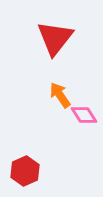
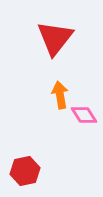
orange arrow: rotated 24 degrees clockwise
red hexagon: rotated 12 degrees clockwise
